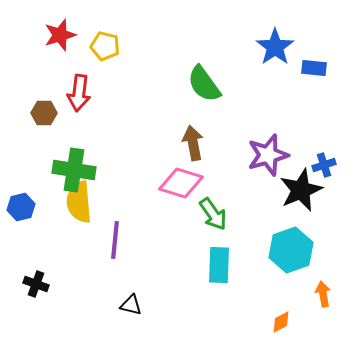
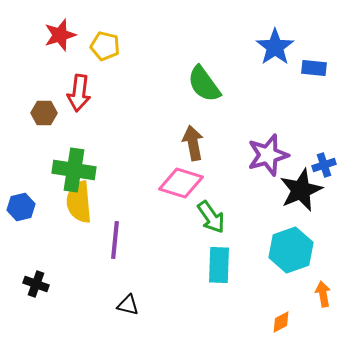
green arrow: moved 2 px left, 3 px down
black triangle: moved 3 px left
